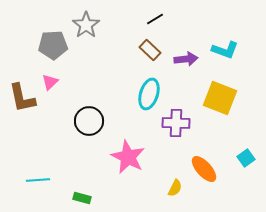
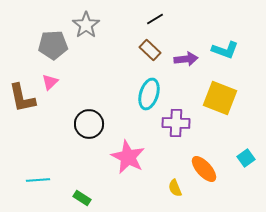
black circle: moved 3 px down
yellow semicircle: rotated 132 degrees clockwise
green rectangle: rotated 18 degrees clockwise
